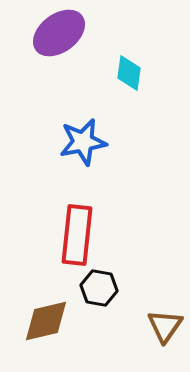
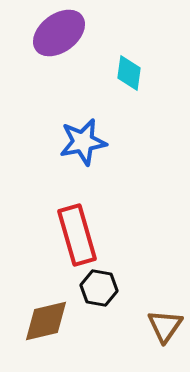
red rectangle: rotated 22 degrees counterclockwise
